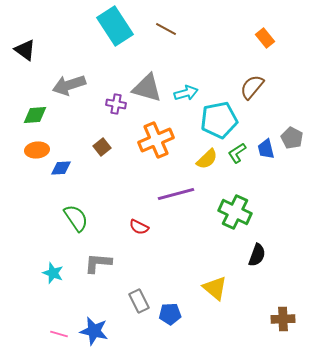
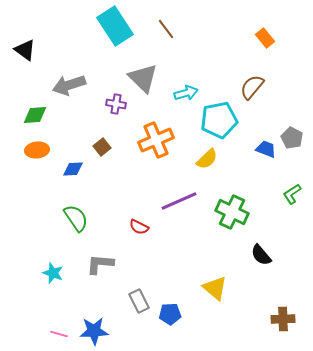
brown line: rotated 25 degrees clockwise
gray triangle: moved 4 px left, 10 px up; rotated 28 degrees clockwise
blue trapezoid: rotated 125 degrees clockwise
green L-shape: moved 55 px right, 41 px down
blue diamond: moved 12 px right, 1 px down
purple line: moved 3 px right, 7 px down; rotated 9 degrees counterclockwise
green cross: moved 3 px left
black semicircle: moved 4 px right; rotated 120 degrees clockwise
gray L-shape: moved 2 px right, 1 px down
blue star: rotated 16 degrees counterclockwise
